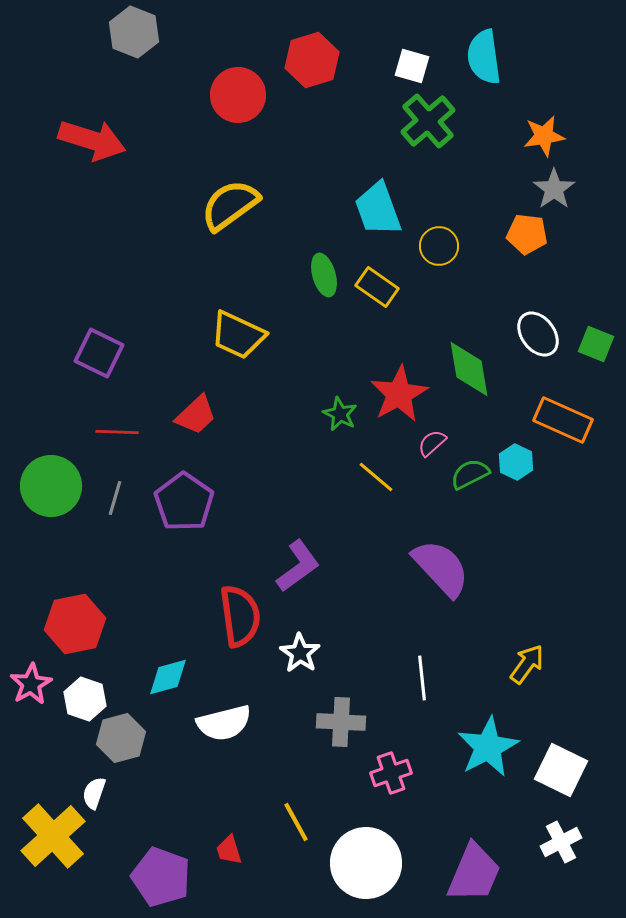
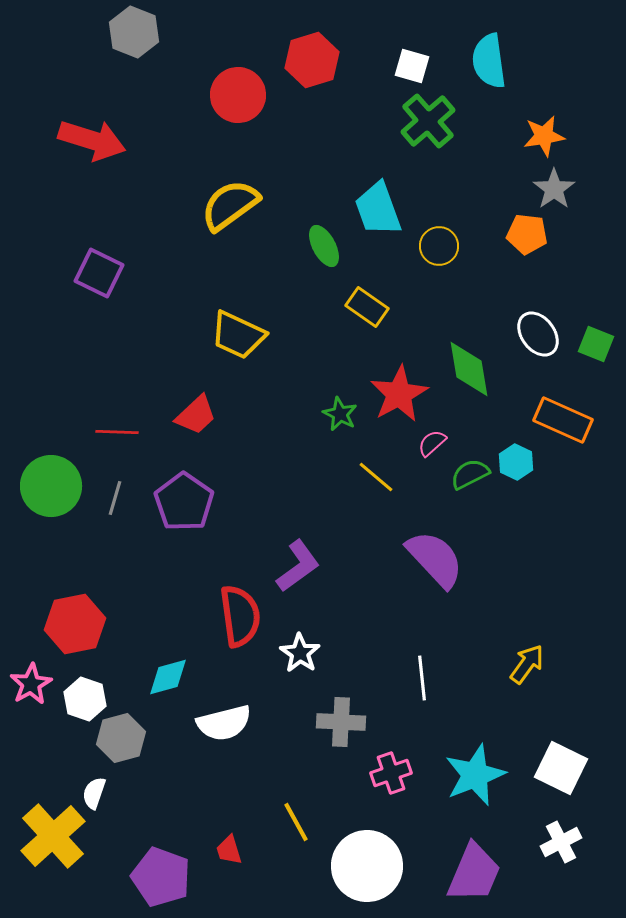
cyan semicircle at (484, 57): moved 5 px right, 4 px down
green ellipse at (324, 275): moved 29 px up; rotated 12 degrees counterclockwise
yellow rectangle at (377, 287): moved 10 px left, 20 px down
purple square at (99, 353): moved 80 px up
purple semicircle at (441, 568): moved 6 px left, 9 px up
cyan star at (488, 747): moved 13 px left, 28 px down; rotated 6 degrees clockwise
white square at (561, 770): moved 2 px up
white circle at (366, 863): moved 1 px right, 3 px down
